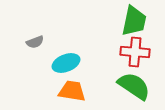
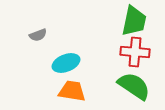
gray semicircle: moved 3 px right, 7 px up
